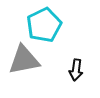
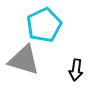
gray triangle: rotated 28 degrees clockwise
